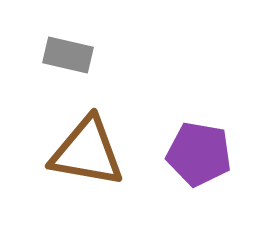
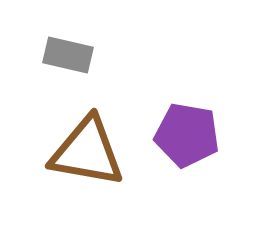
purple pentagon: moved 12 px left, 19 px up
